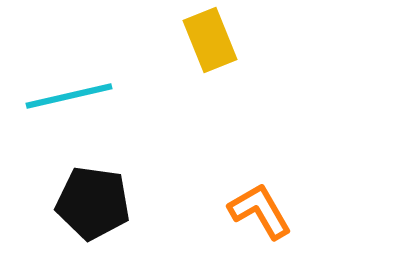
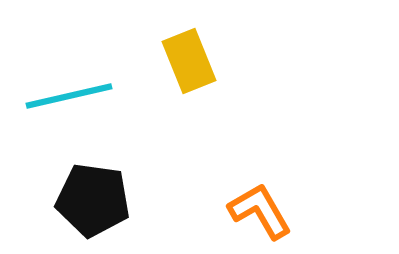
yellow rectangle: moved 21 px left, 21 px down
black pentagon: moved 3 px up
